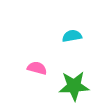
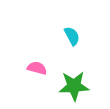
cyan semicircle: rotated 72 degrees clockwise
